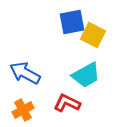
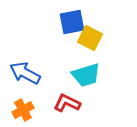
yellow square: moved 3 px left, 3 px down
cyan trapezoid: rotated 12 degrees clockwise
